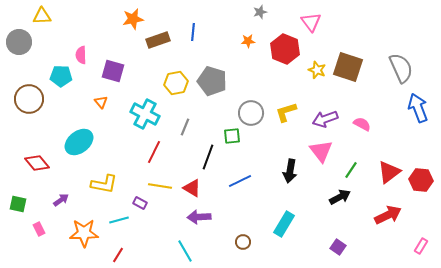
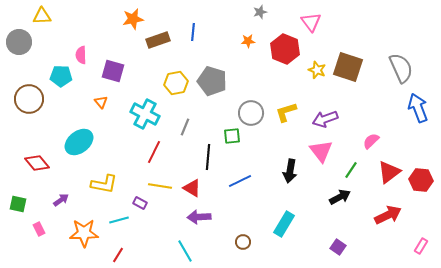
pink semicircle at (362, 124): moved 9 px right, 17 px down; rotated 72 degrees counterclockwise
black line at (208, 157): rotated 15 degrees counterclockwise
